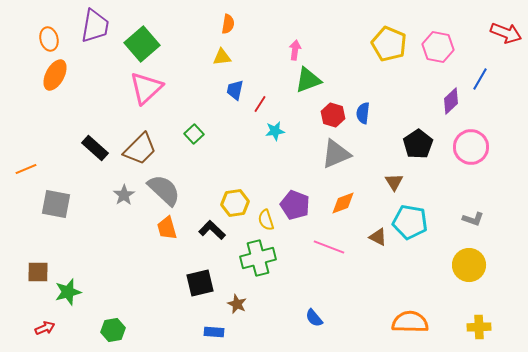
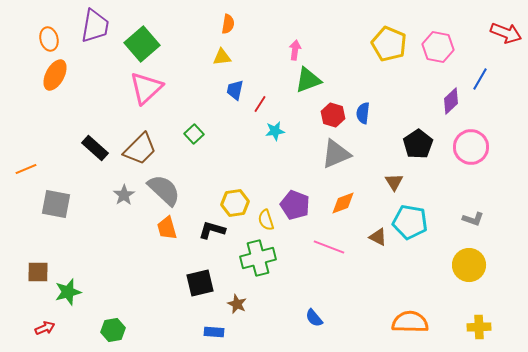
black L-shape at (212, 230): rotated 28 degrees counterclockwise
